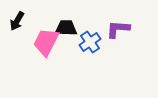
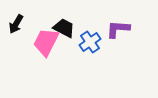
black arrow: moved 1 px left, 3 px down
black trapezoid: moved 2 px left; rotated 25 degrees clockwise
